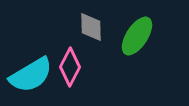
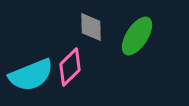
pink diamond: rotated 18 degrees clockwise
cyan semicircle: rotated 9 degrees clockwise
